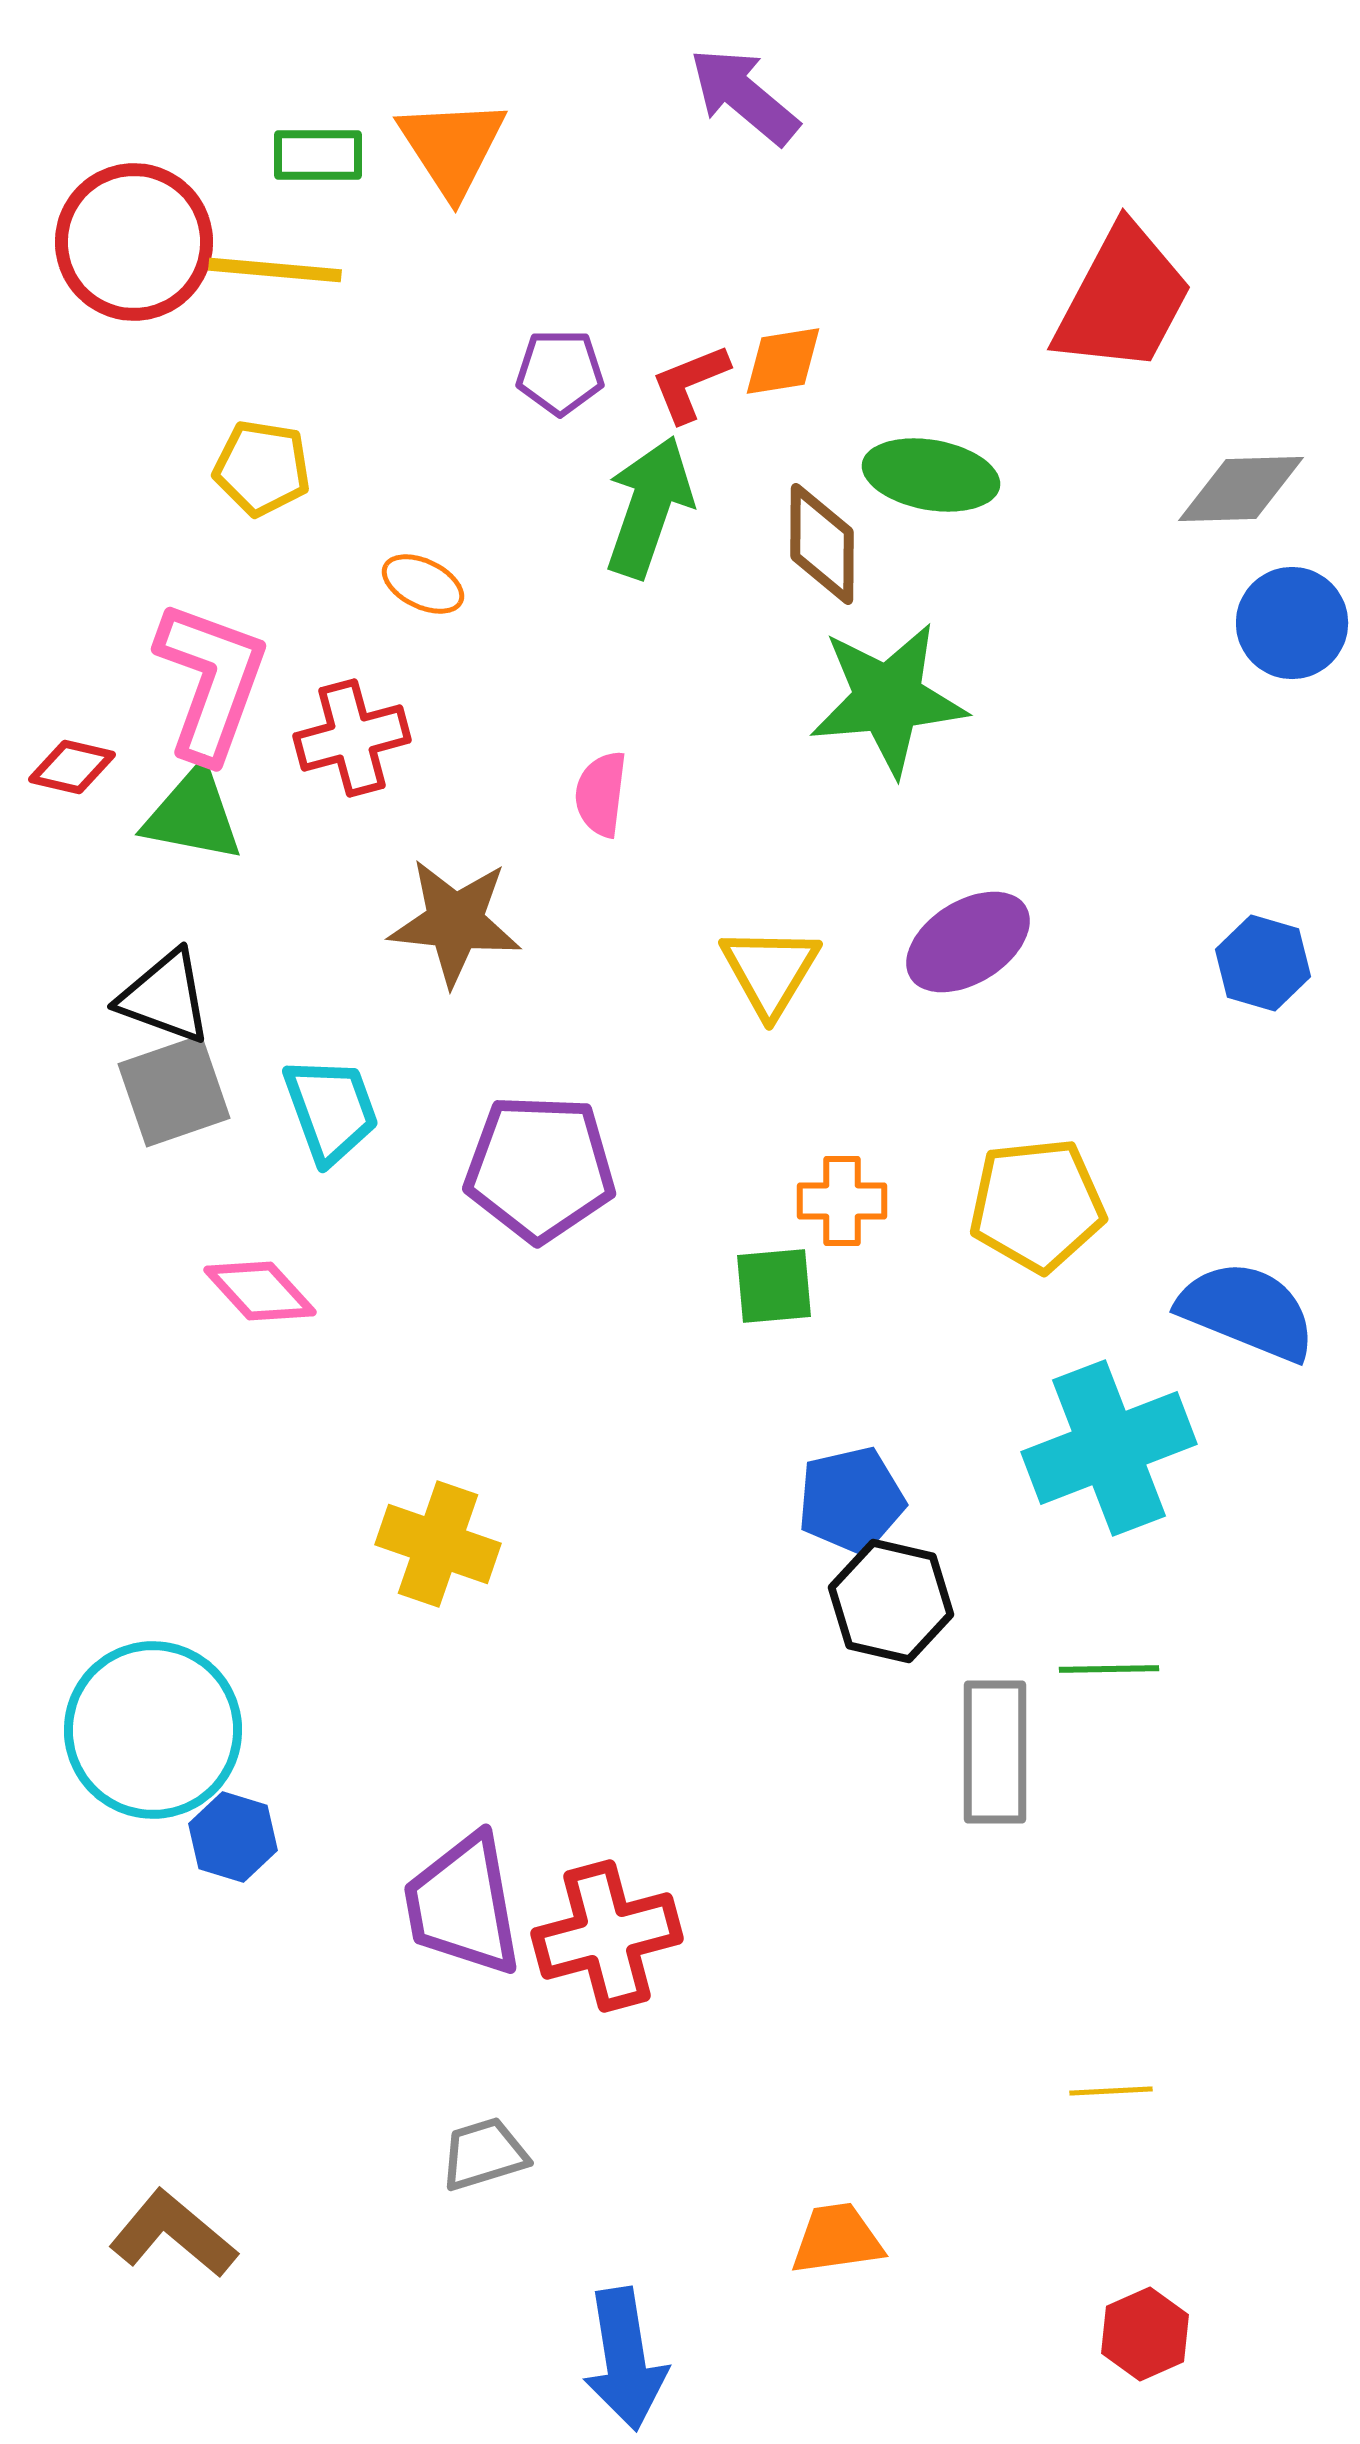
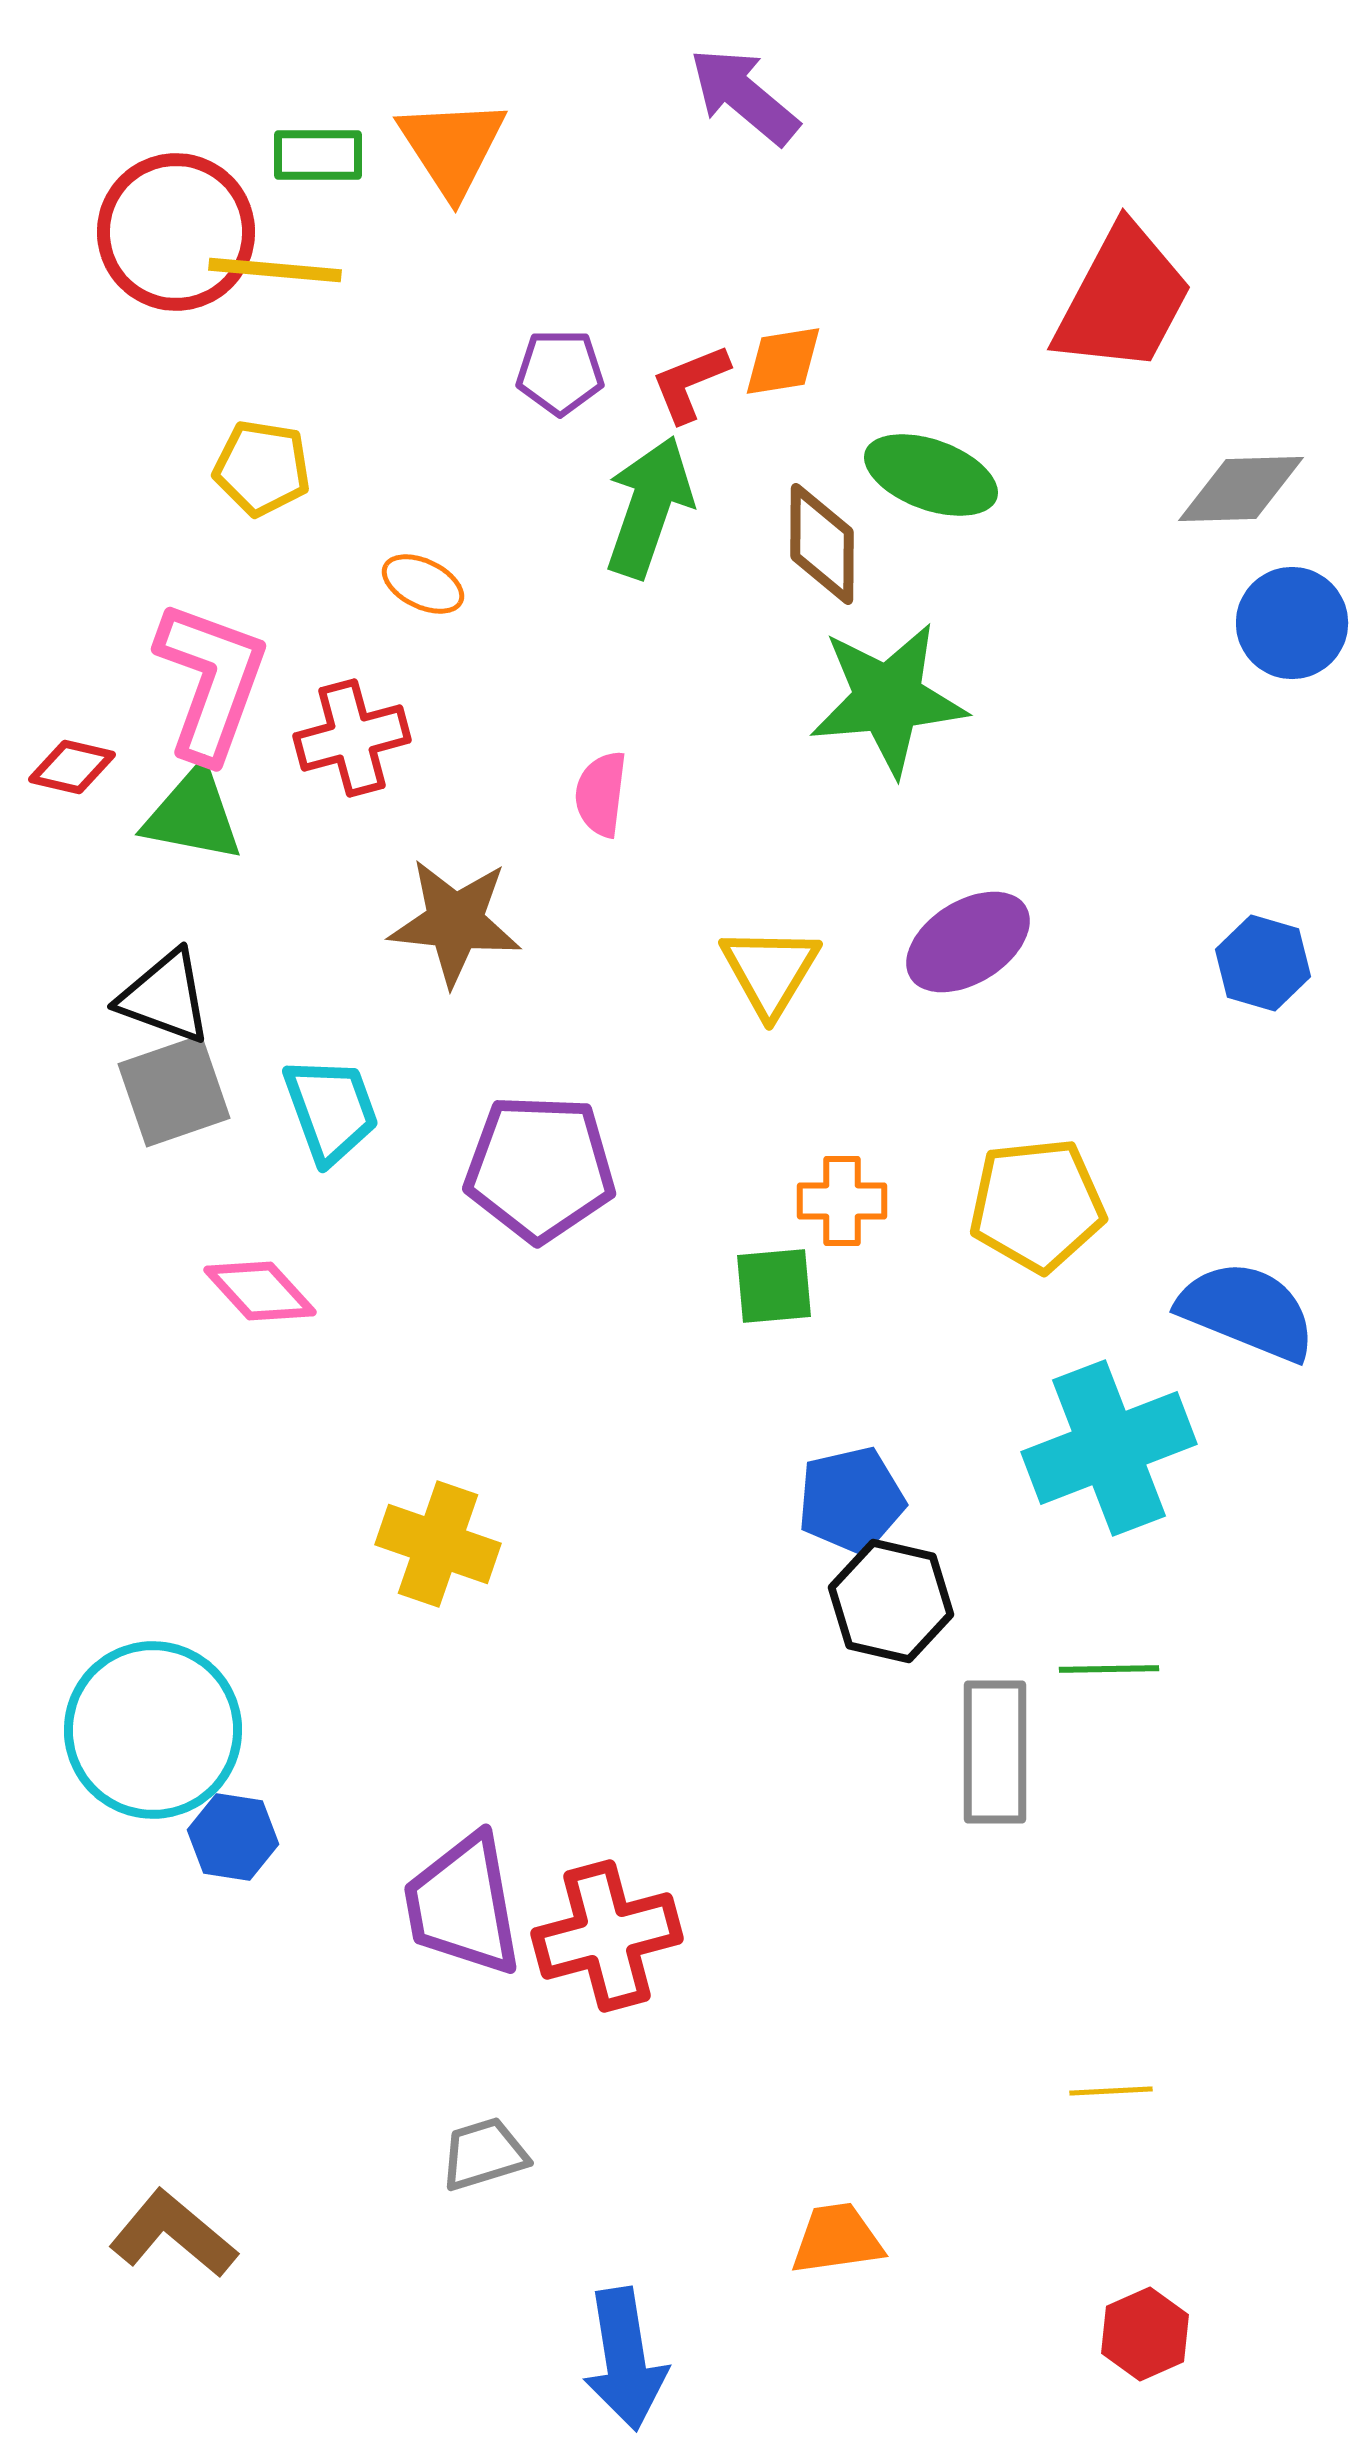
red circle at (134, 242): moved 42 px right, 10 px up
green ellipse at (931, 475): rotated 10 degrees clockwise
blue hexagon at (233, 1837): rotated 8 degrees counterclockwise
